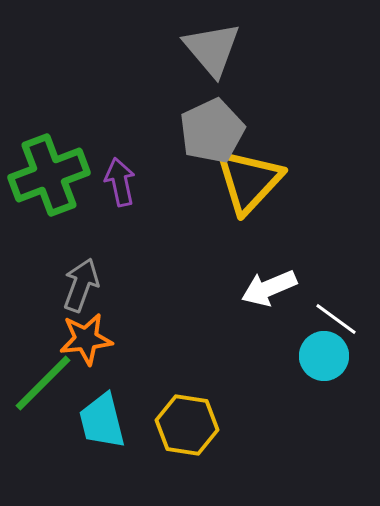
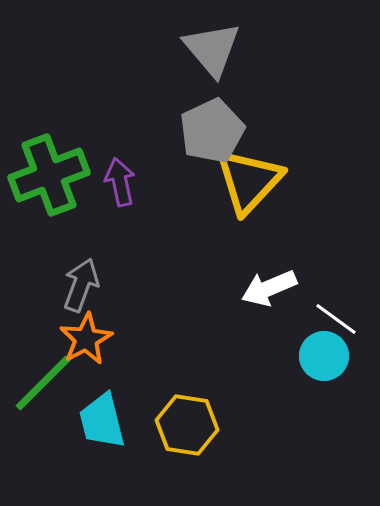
orange star: rotated 22 degrees counterclockwise
